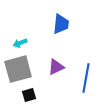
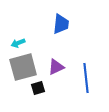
cyan arrow: moved 2 px left
gray square: moved 5 px right, 2 px up
blue line: rotated 16 degrees counterclockwise
black square: moved 9 px right, 7 px up
